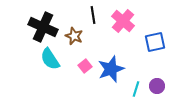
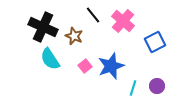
black line: rotated 30 degrees counterclockwise
blue square: rotated 15 degrees counterclockwise
blue star: moved 3 px up
cyan line: moved 3 px left, 1 px up
